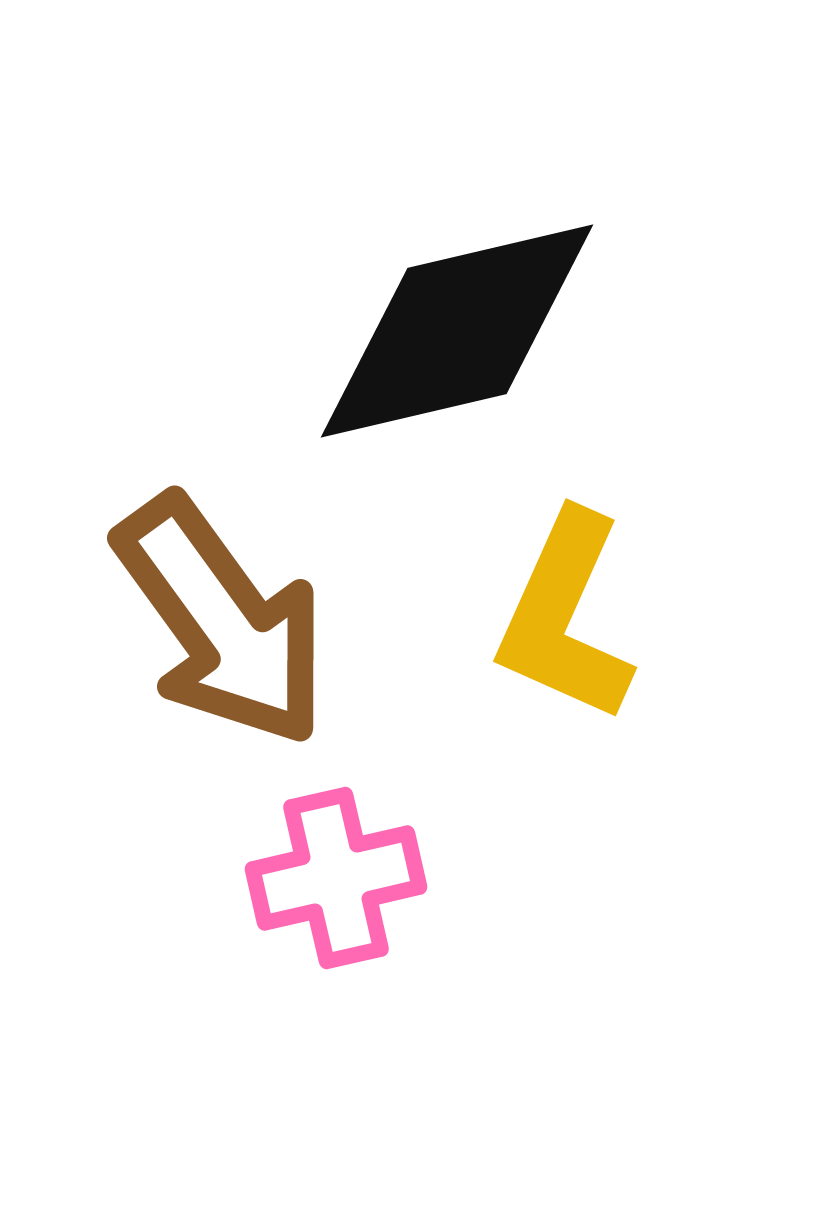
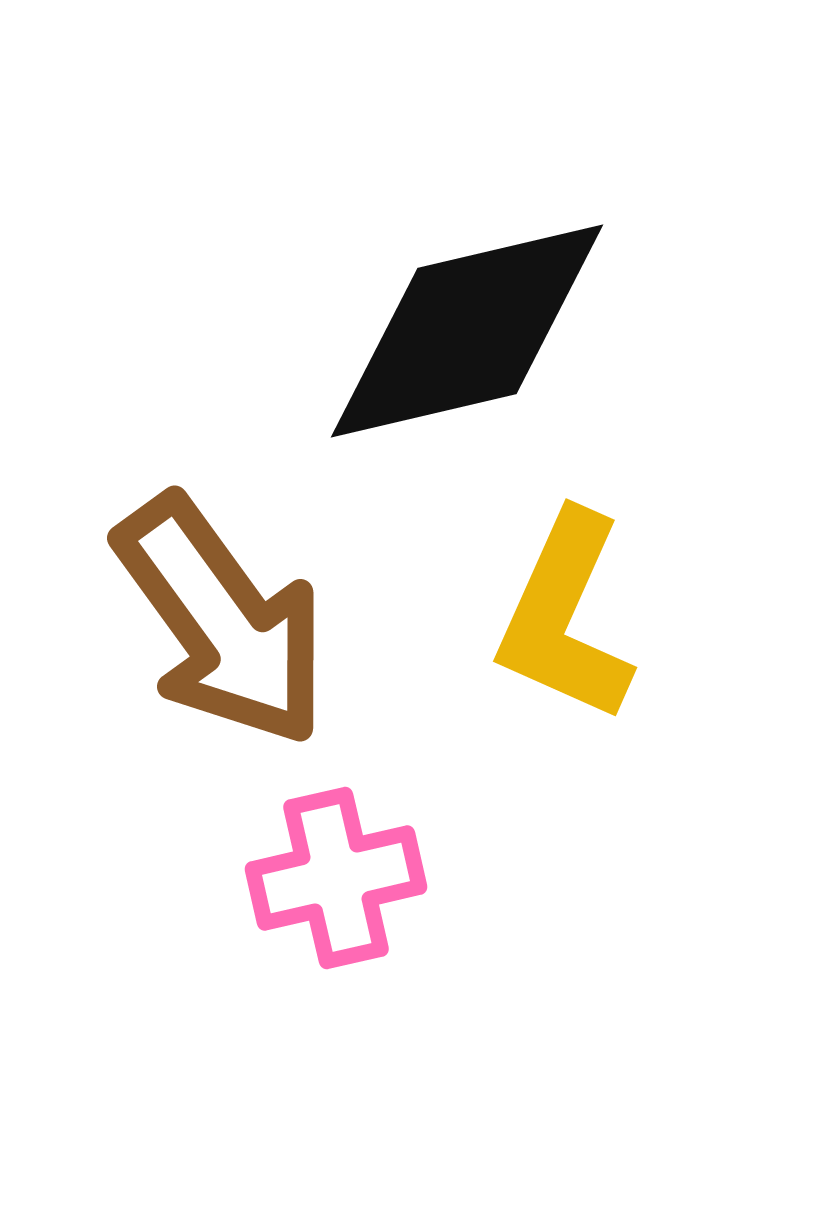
black diamond: moved 10 px right
